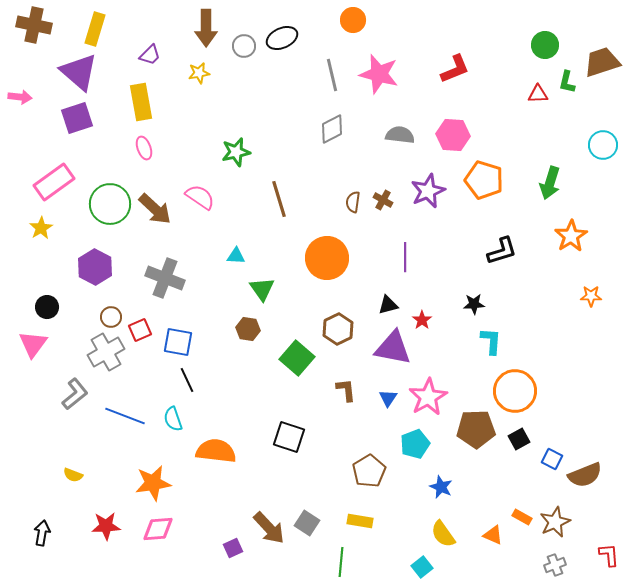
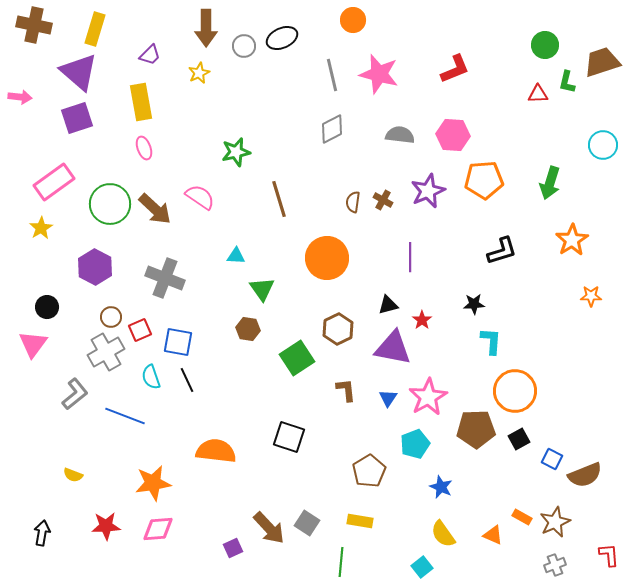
yellow star at (199, 73): rotated 15 degrees counterclockwise
orange pentagon at (484, 180): rotated 21 degrees counterclockwise
orange star at (571, 236): moved 1 px right, 4 px down
purple line at (405, 257): moved 5 px right
green square at (297, 358): rotated 16 degrees clockwise
cyan semicircle at (173, 419): moved 22 px left, 42 px up
